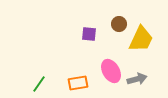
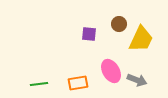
gray arrow: moved 1 px down; rotated 36 degrees clockwise
green line: rotated 48 degrees clockwise
